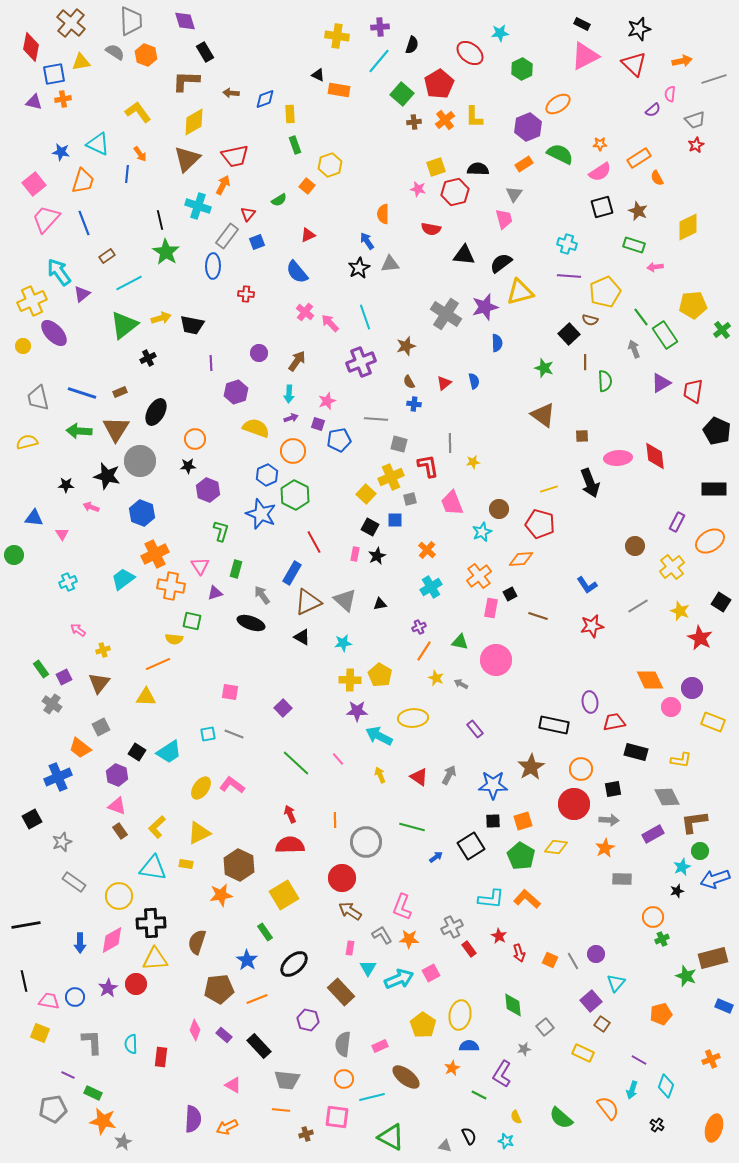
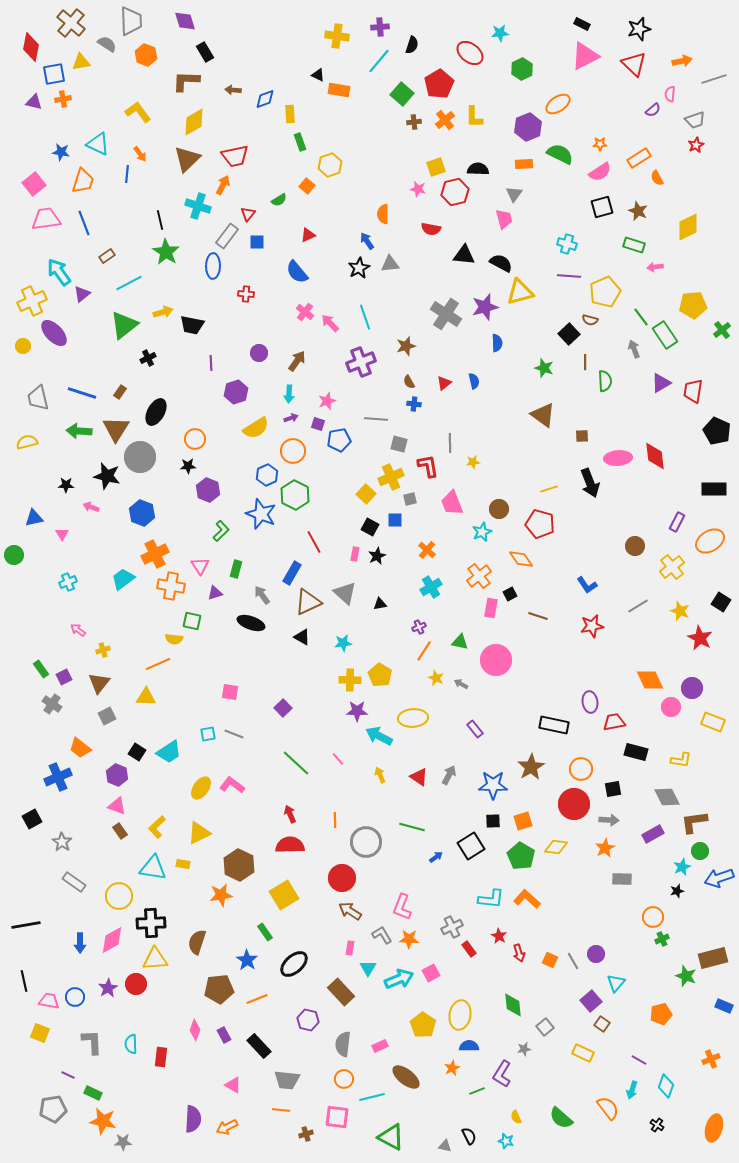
gray semicircle at (115, 52): moved 8 px left, 8 px up
brown arrow at (231, 93): moved 2 px right, 3 px up
green rectangle at (295, 145): moved 5 px right, 3 px up
orange rectangle at (524, 164): rotated 30 degrees clockwise
pink trapezoid at (46, 219): rotated 40 degrees clockwise
blue square at (257, 242): rotated 21 degrees clockwise
black semicircle at (501, 263): rotated 65 degrees clockwise
yellow arrow at (161, 318): moved 2 px right, 6 px up
brown rectangle at (120, 392): rotated 32 degrees counterclockwise
yellow semicircle at (256, 428): rotated 128 degrees clockwise
gray circle at (140, 461): moved 4 px up
blue triangle at (34, 518): rotated 18 degrees counterclockwise
green L-shape at (221, 531): rotated 30 degrees clockwise
orange diamond at (521, 559): rotated 60 degrees clockwise
gray triangle at (345, 600): moved 7 px up
gray square at (101, 727): moved 6 px right, 11 px up
gray star at (62, 842): rotated 18 degrees counterclockwise
yellow rectangle at (186, 864): moved 3 px left
blue arrow at (715, 879): moved 4 px right, 1 px up
purple rectangle at (224, 1035): rotated 21 degrees clockwise
green line at (479, 1095): moved 2 px left, 4 px up; rotated 49 degrees counterclockwise
gray star at (123, 1142): rotated 24 degrees clockwise
